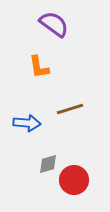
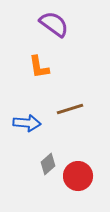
gray diamond: rotated 25 degrees counterclockwise
red circle: moved 4 px right, 4 px up
